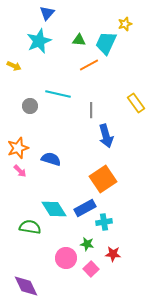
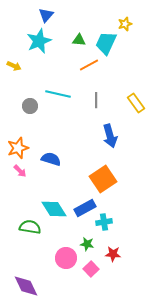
blue triangle: moved 1 px left, 2 px down
gray line: moved 5 px right, 10 px up
blue arrow: moved 4 px right
